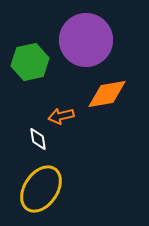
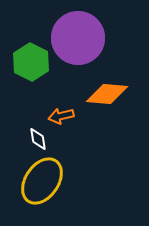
purple circle: moved 8 px left, 2 px up
green hexagon: moved 1 px right; rotated 21 degrees counterclockwise
orange diamond: rotated 15 degrees clockwise
yellow ellipse: moved 1 px right, 8 px up
